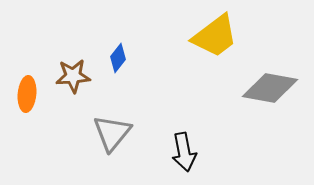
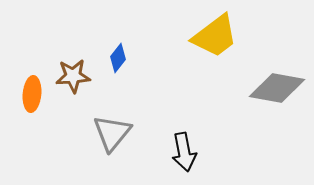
gray diamond: moved 7 px right
orange ellipse: moved 5 px right
